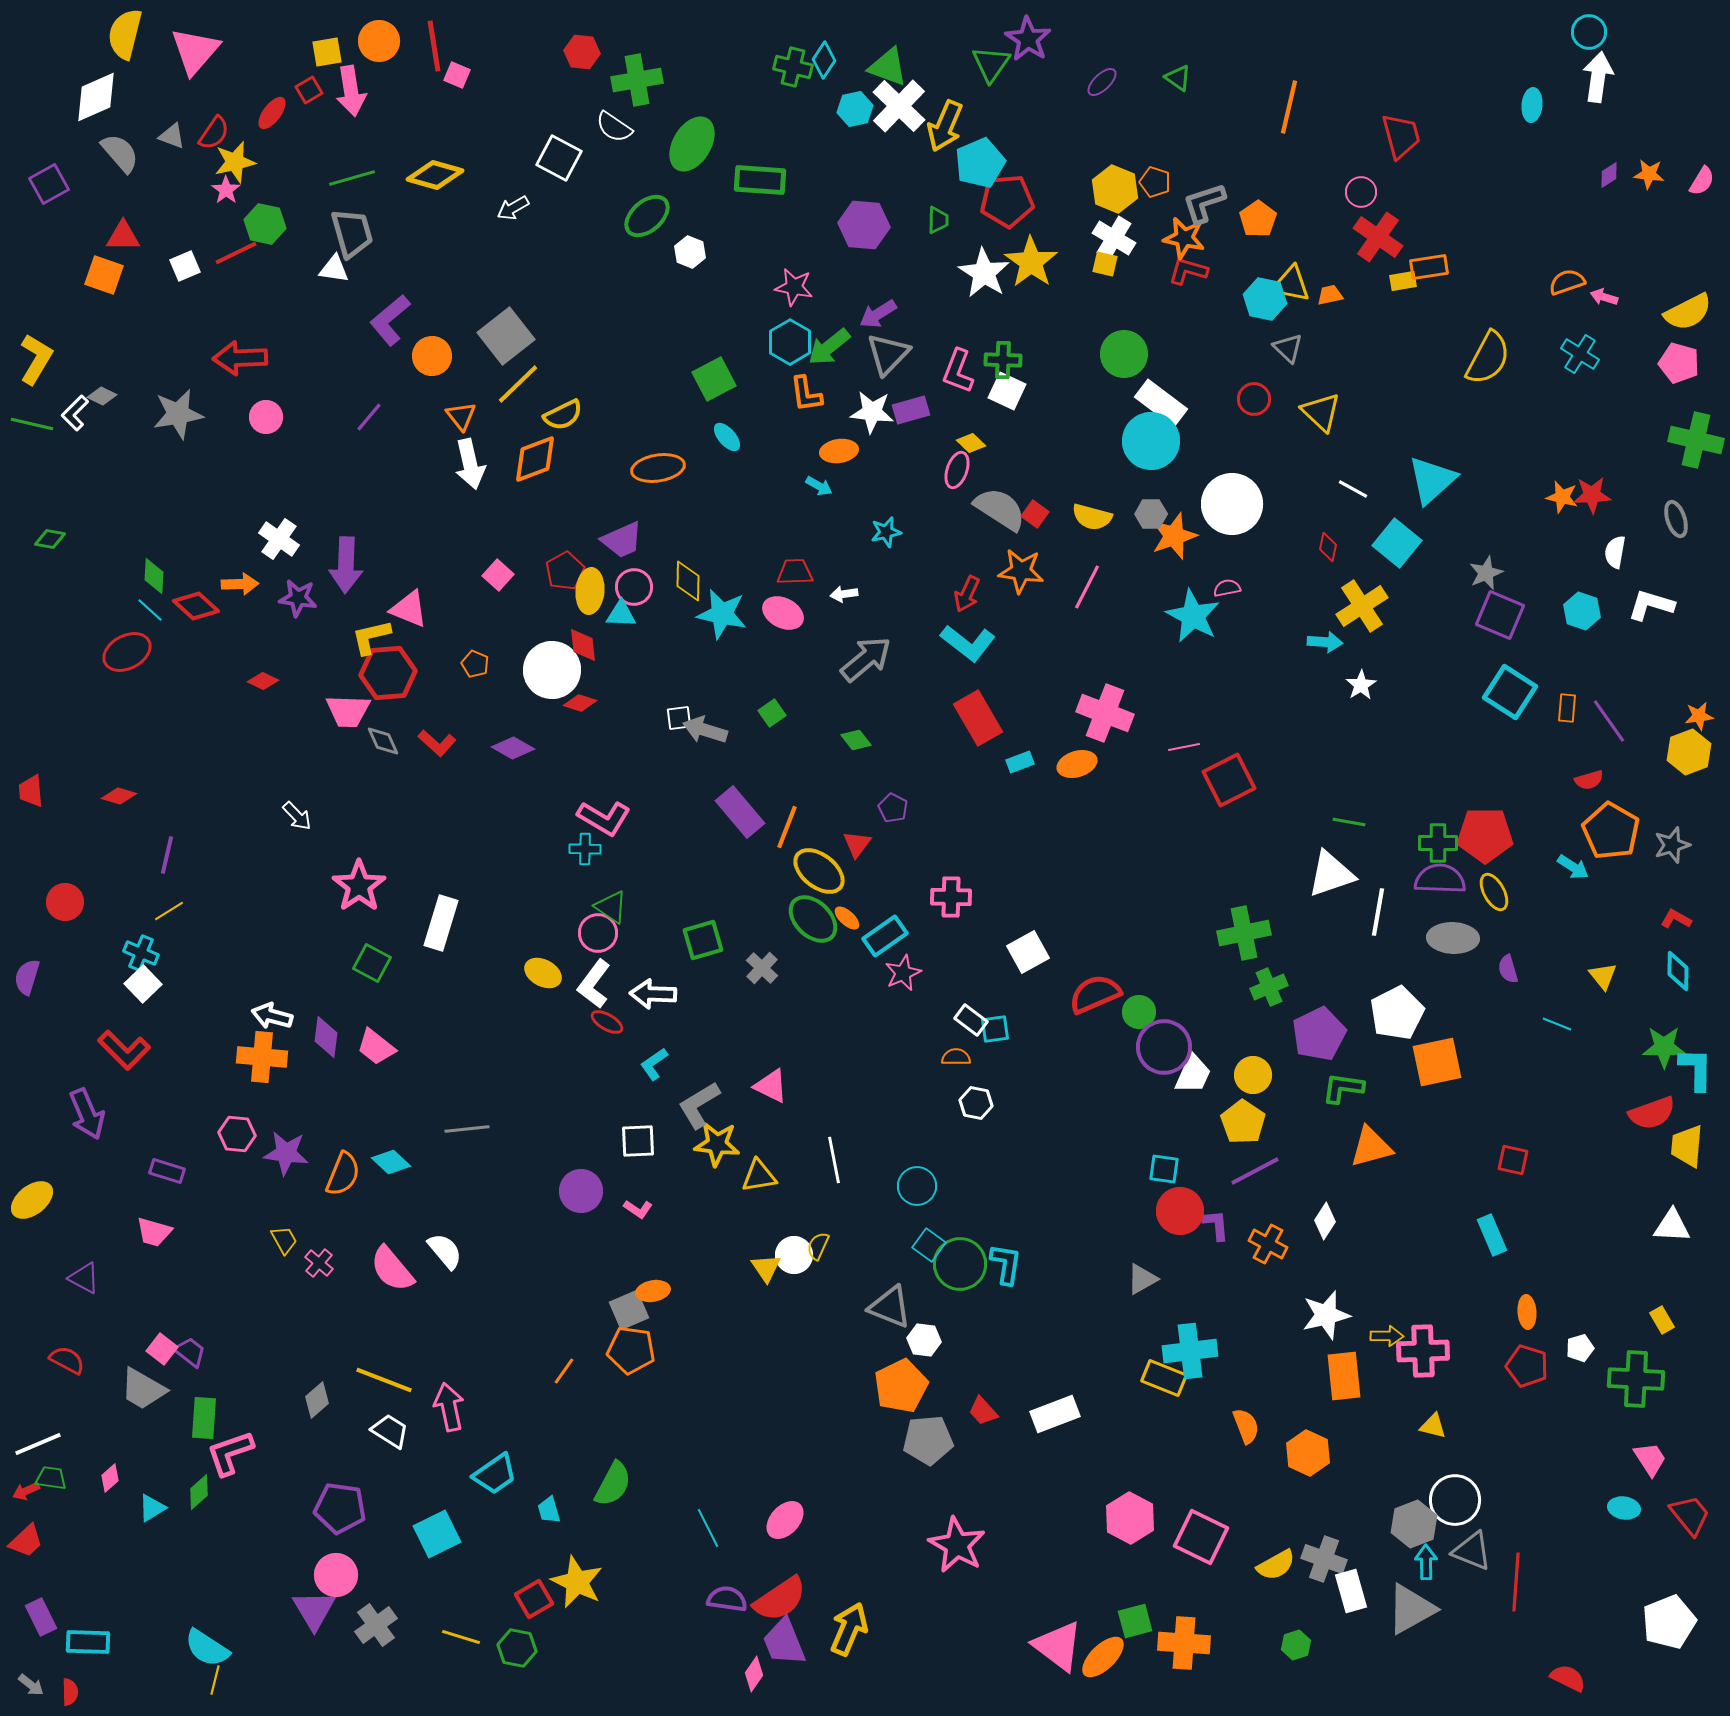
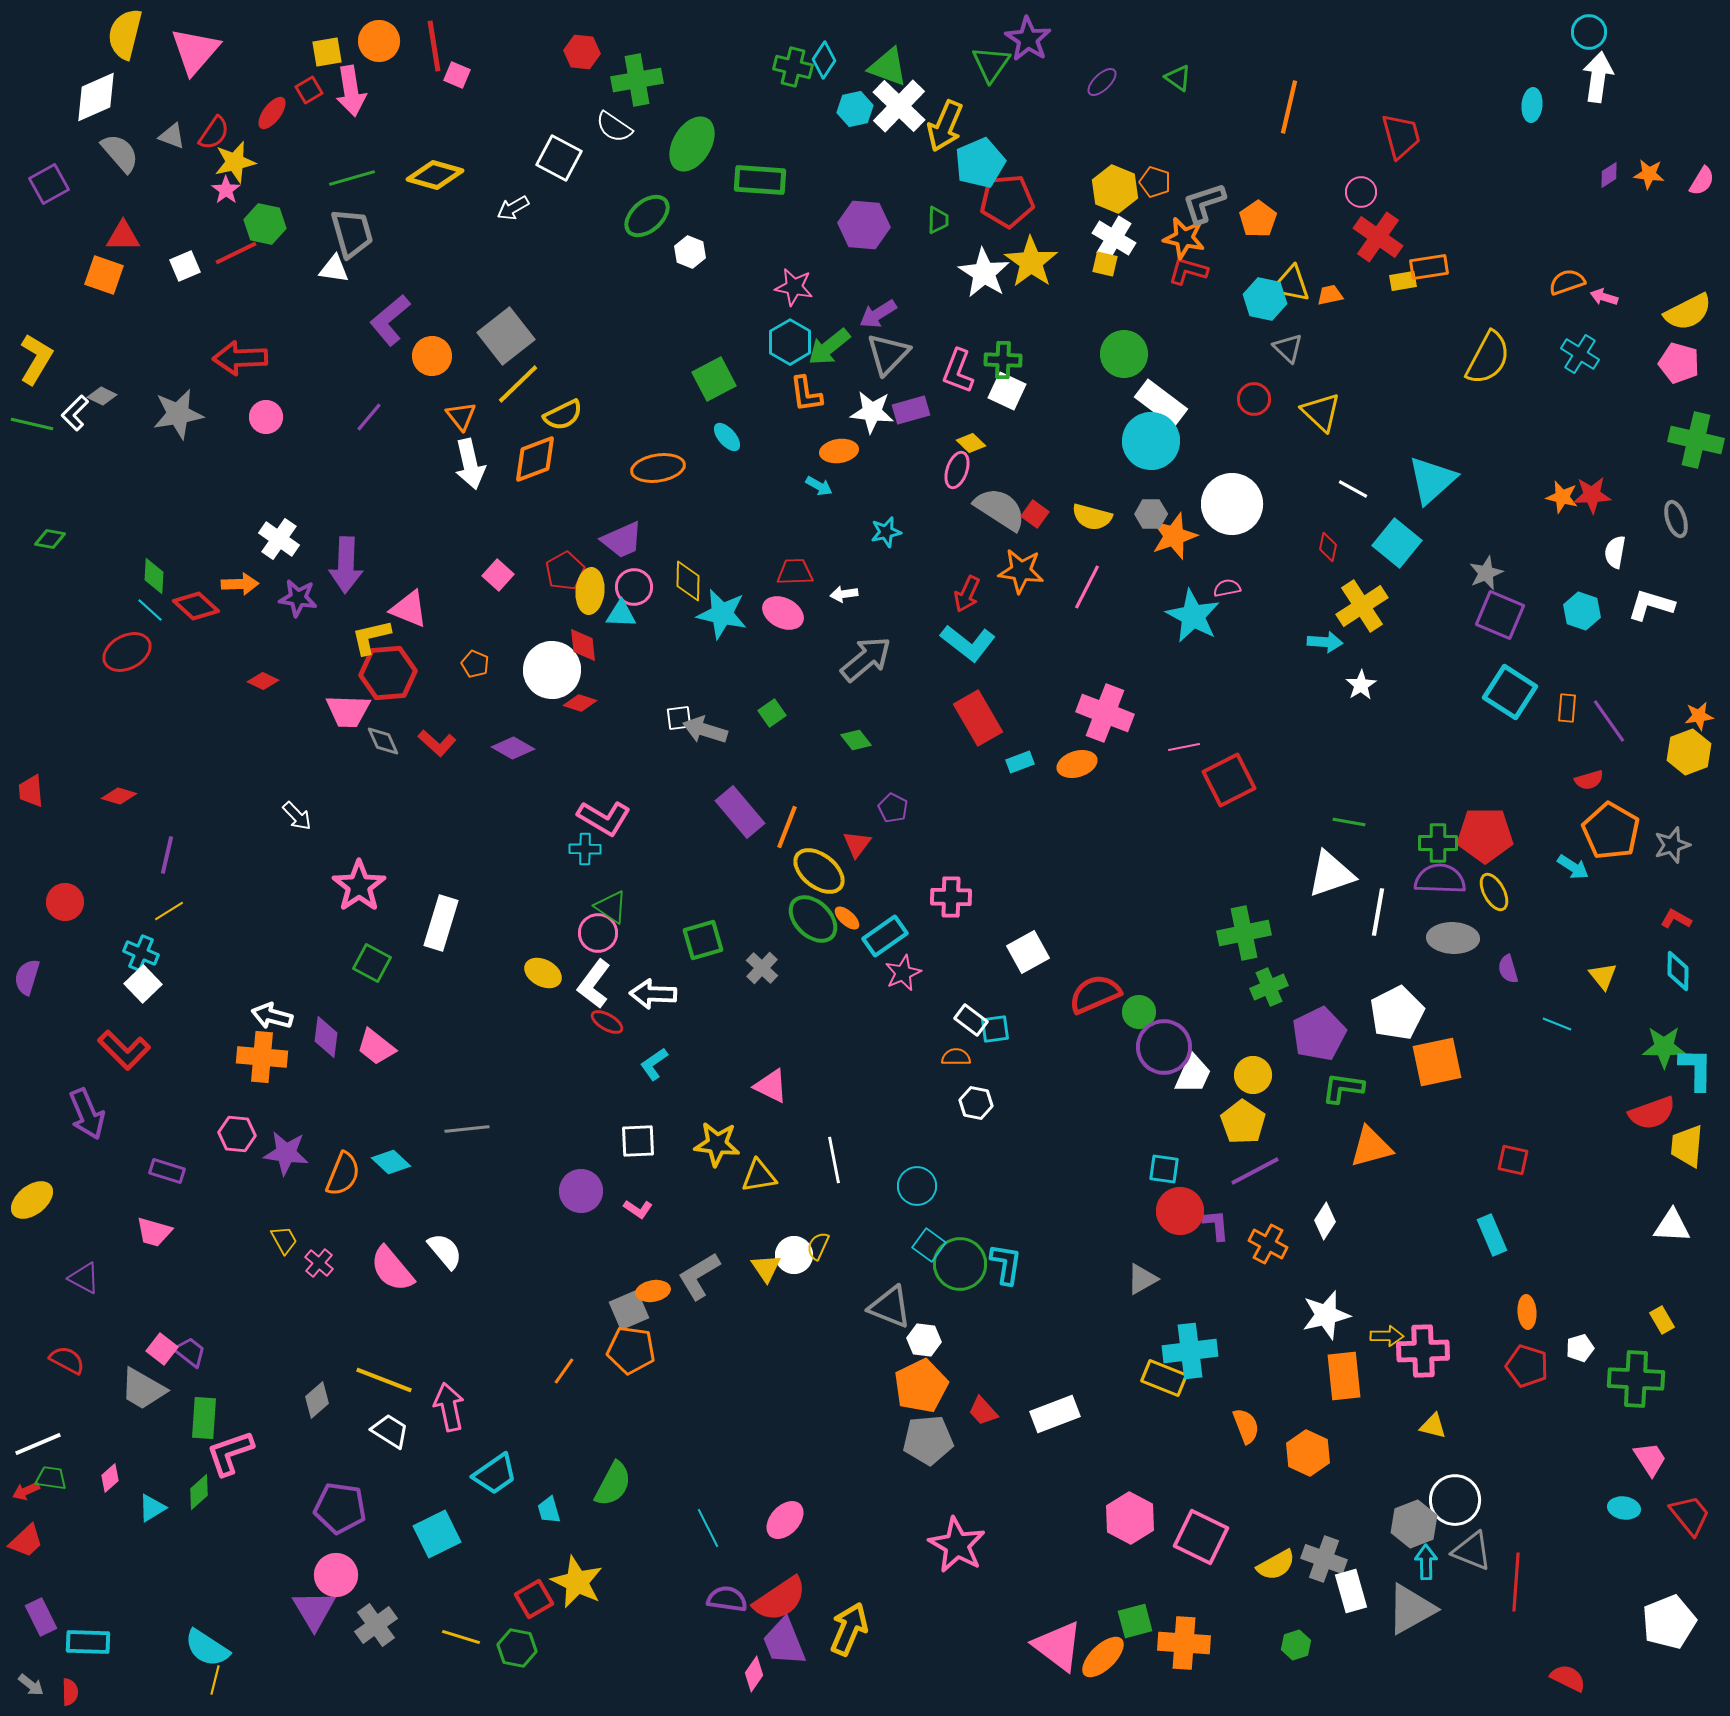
gray L-shape at (699, 1105): moved 171 px down
orange pentagon at (901, 1386): moved 20 px right
